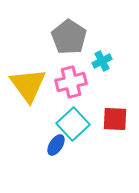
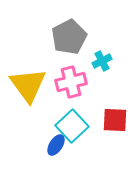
gray pentagon: rotated 12 degrees clockwise
red square: moved 1 px down
cyan square: moved 1 px left, 2 px down
